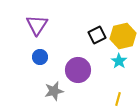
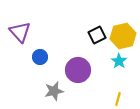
purple triangle: moved 17 px left, 7 px down; rotated 15 degrees counterclockwise
